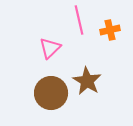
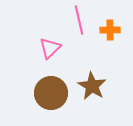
orange cross: rotated 12 degrees clockwise
brown star: moved 5 px right, 5 px down
